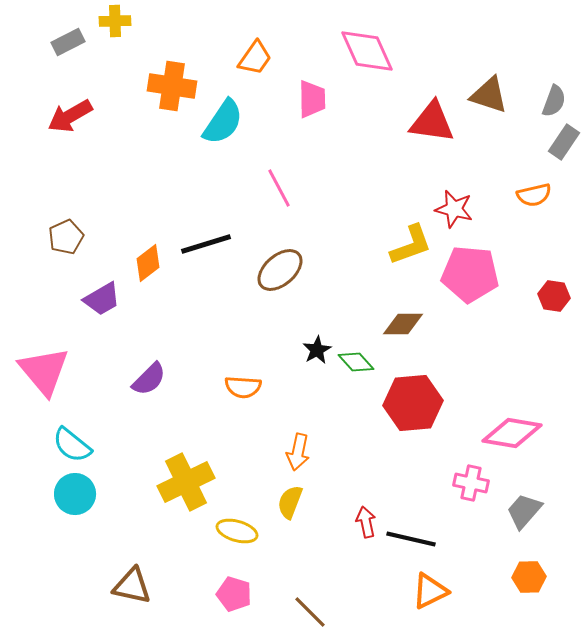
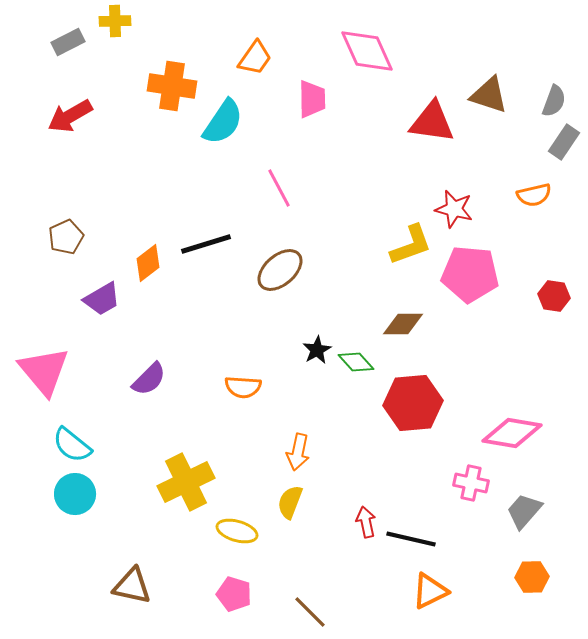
orange hexagon at (529, 577): moved 3 px right
